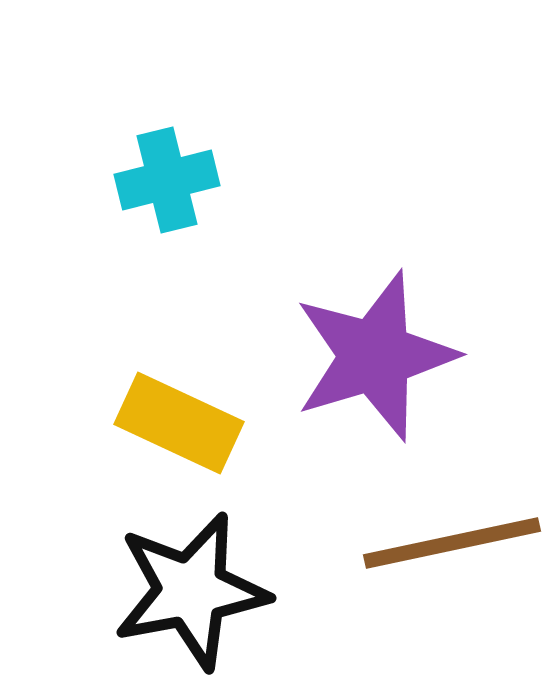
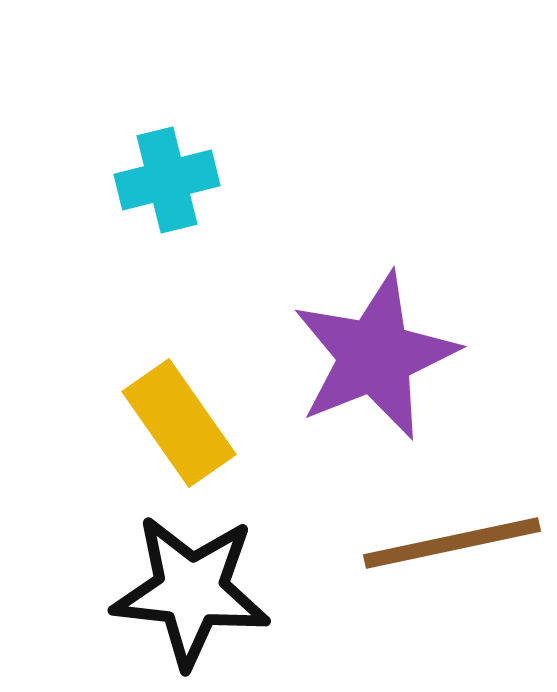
purple star: rotated 5 degrees counterclockwise
yellow rectangle: rotated 30 degrees clockwise
black star: rotated 17 degrees clockwise
